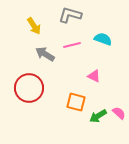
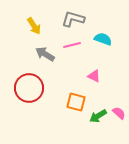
gray L-shape: moved 3 px right, 4 px down
